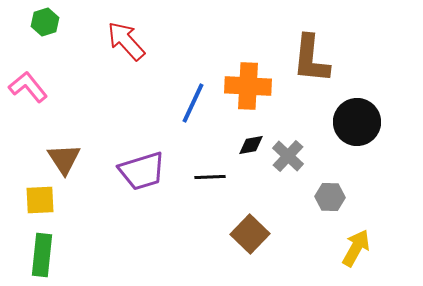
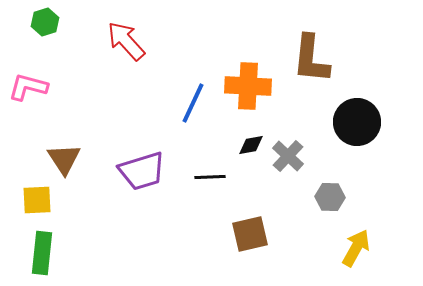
pink L-shape: rotated 36 degrees counterclockwise
yellow square: moved 3 px left
brown square: rotated 33 degrees clockwise
green rectangle: moved 2 px up
